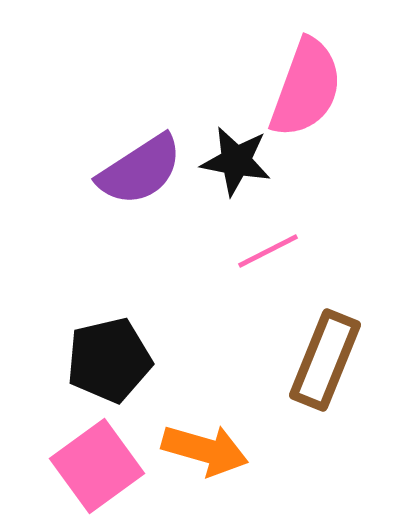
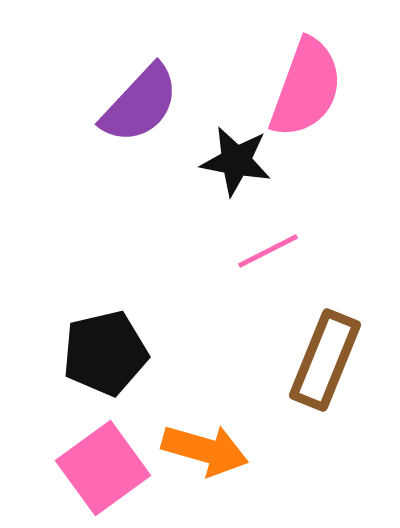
purple semicircle: moved 66 px up; rotated 14 degrees counterclockwise
black pentagon: moved 4 px left, 7 px up
pink square: moved 6 px right, 2 px down
